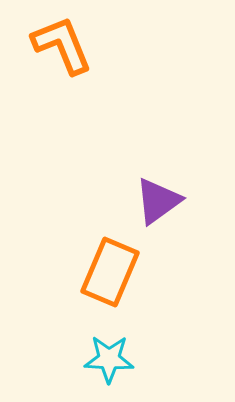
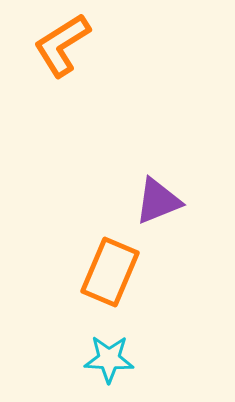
orange L-shape: rotated 100 degrees counterclockwise
purple triangle: rotated 14 degrees clockwise
